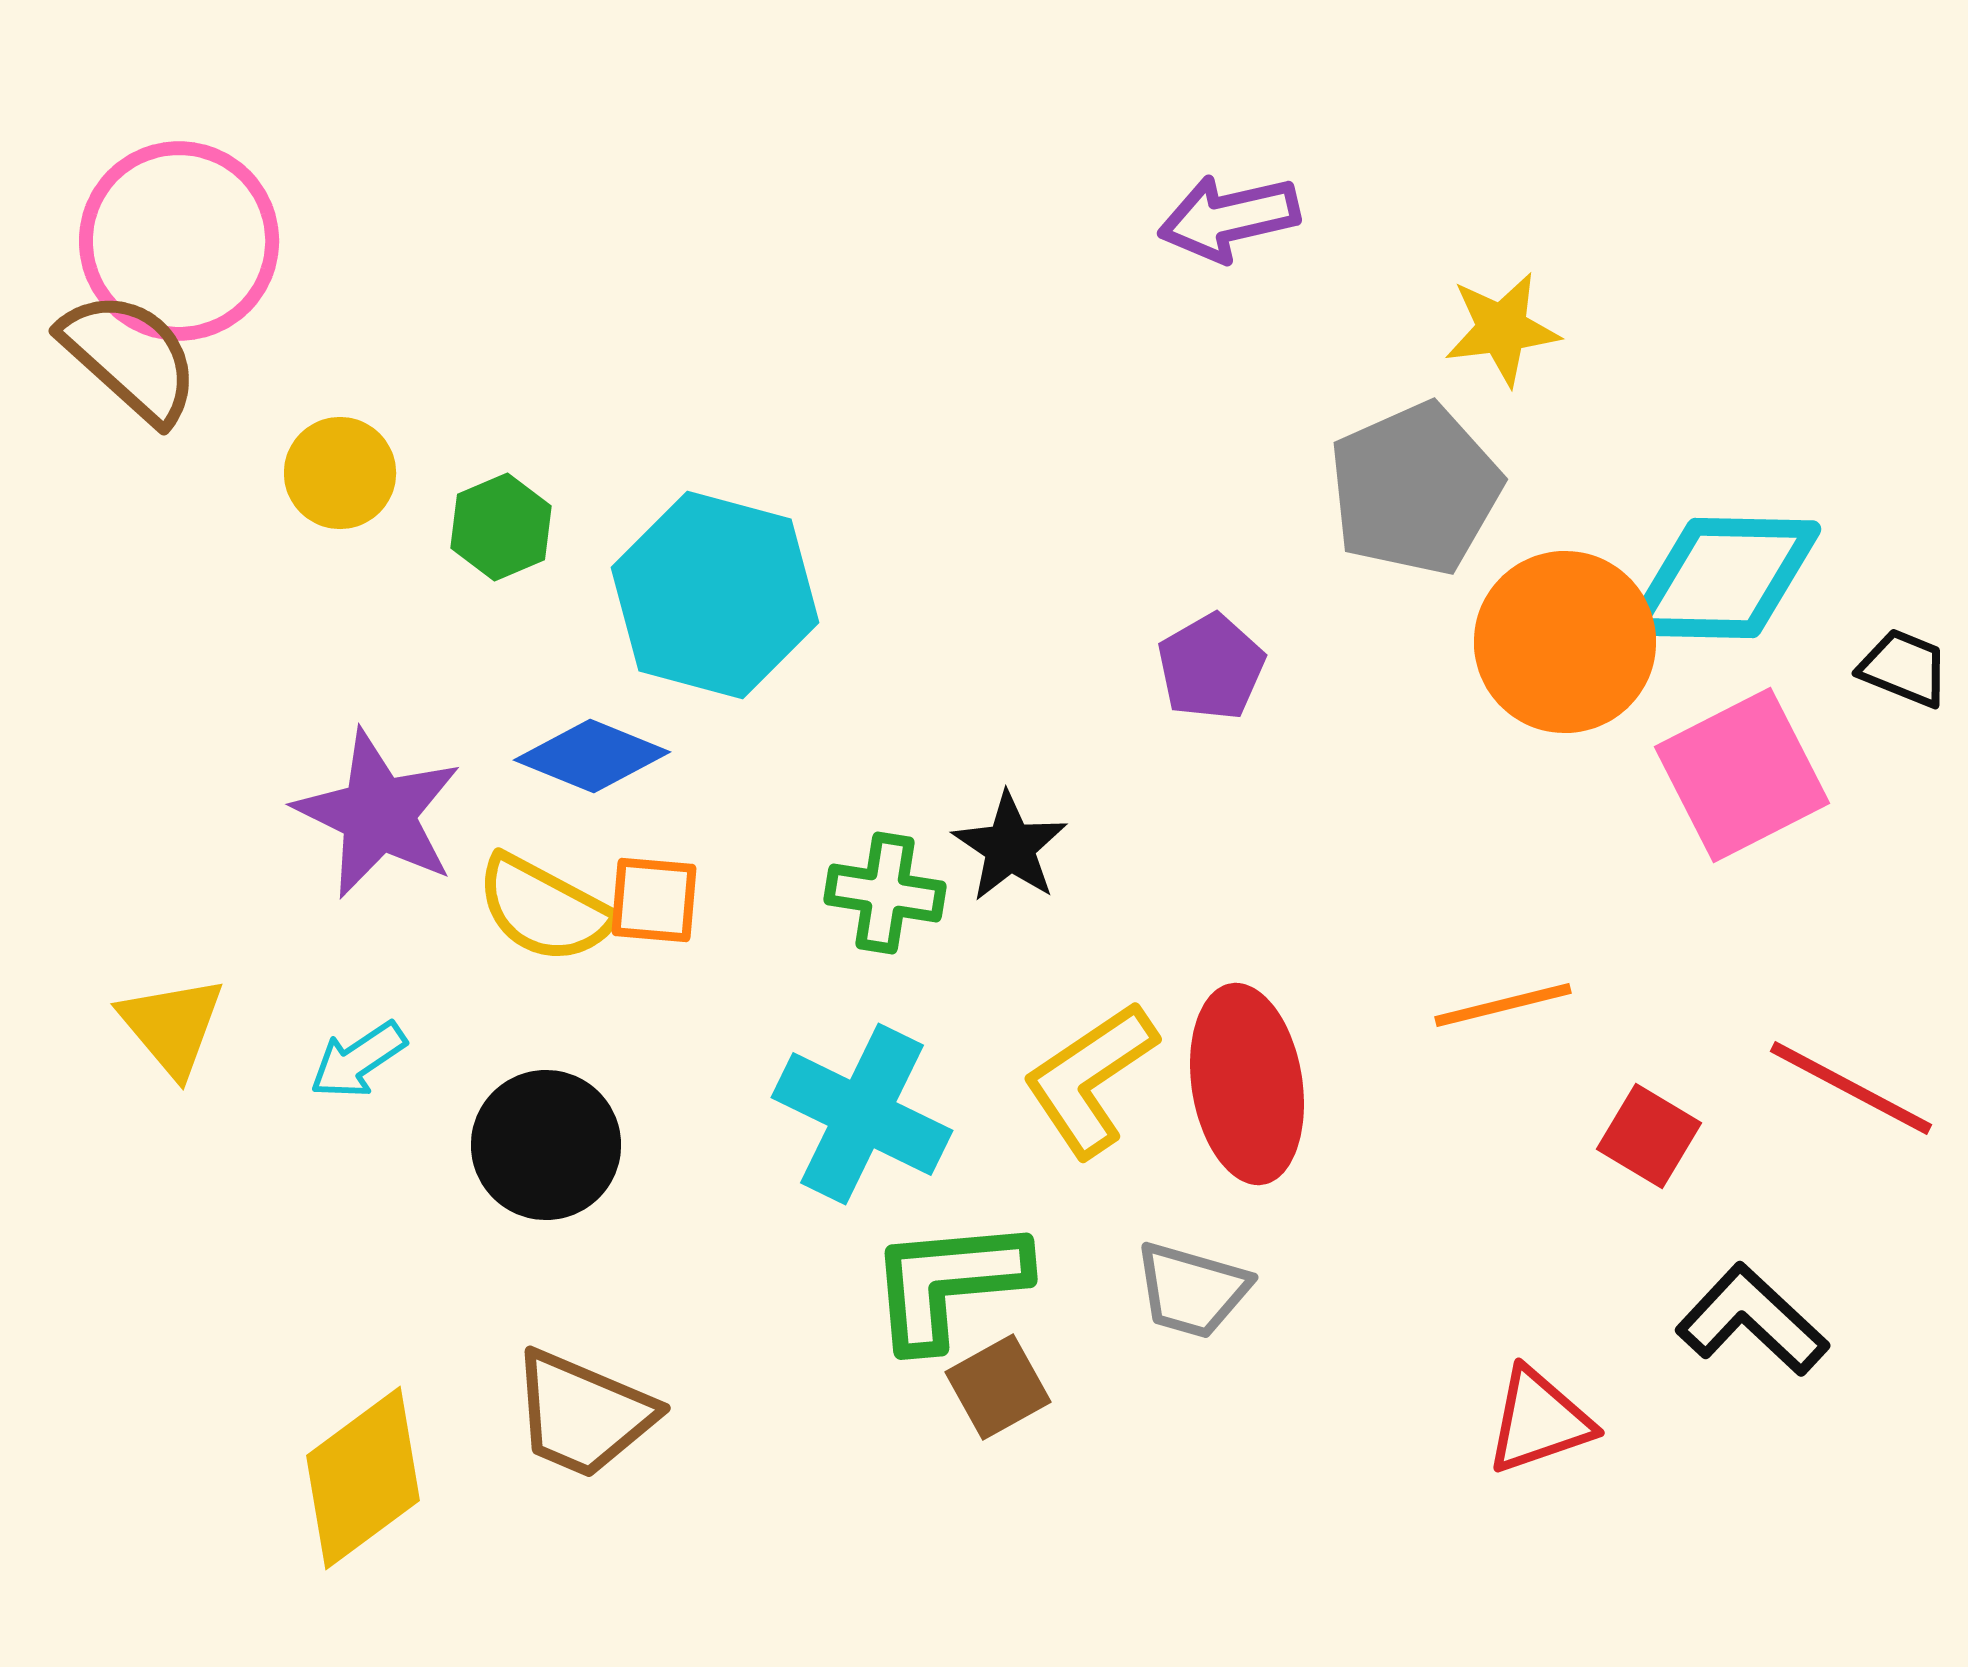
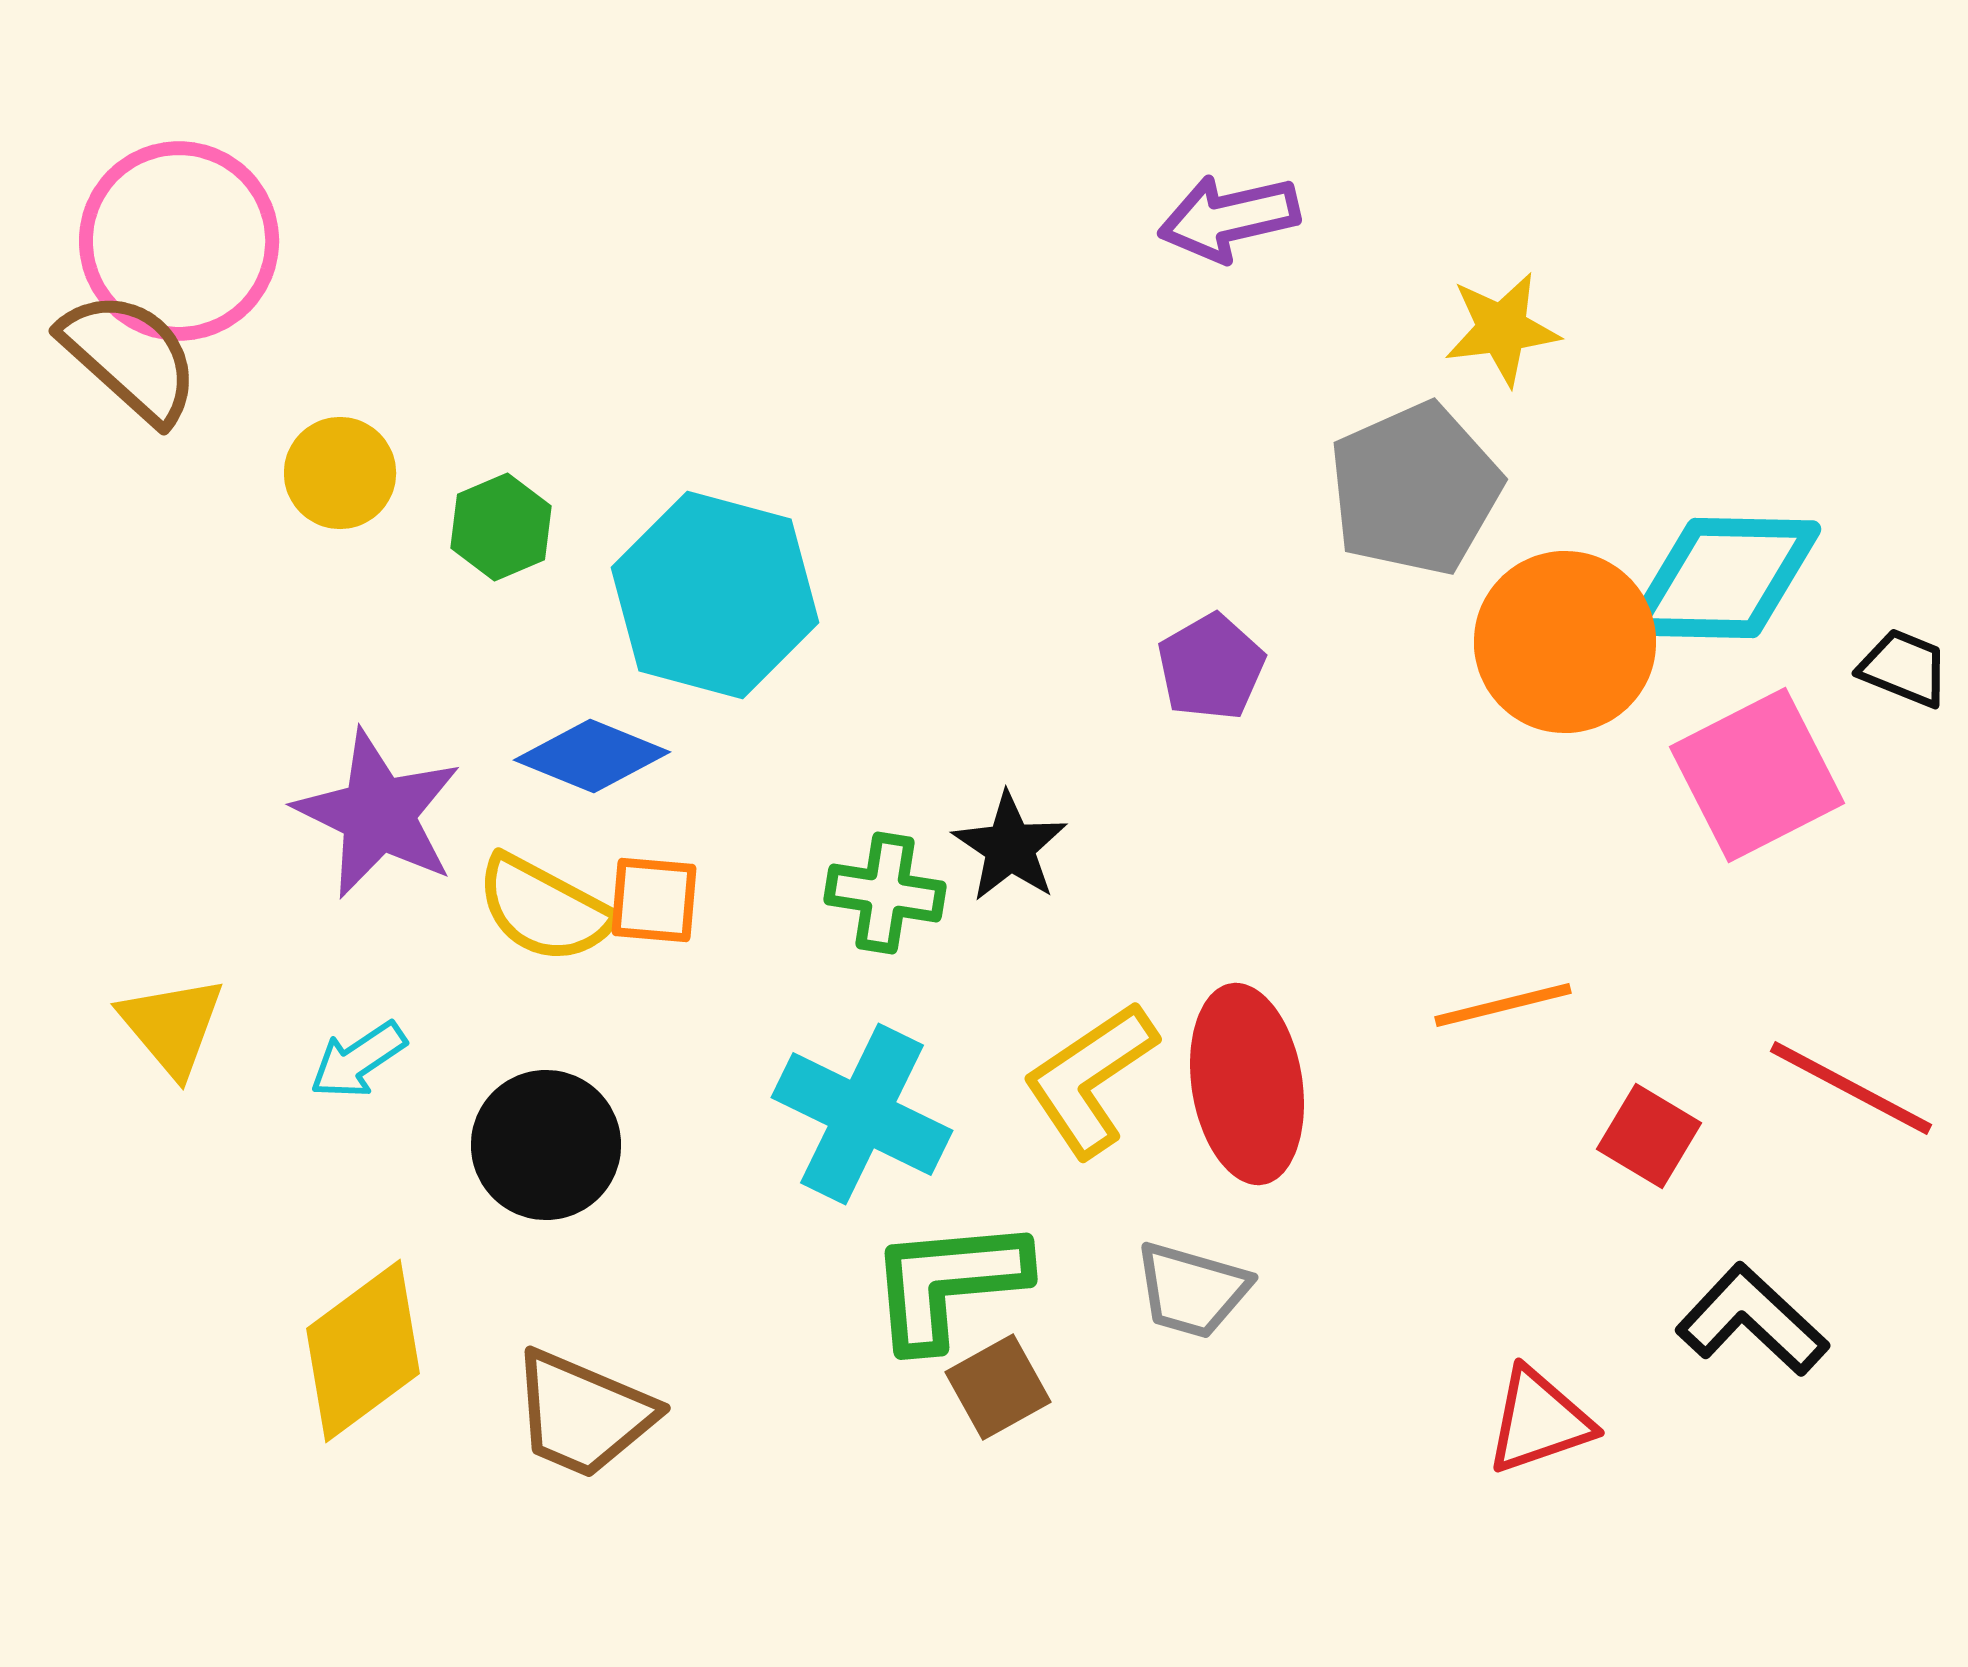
pink square: moved 15 px right
yellow diamond: moved 127 px up
